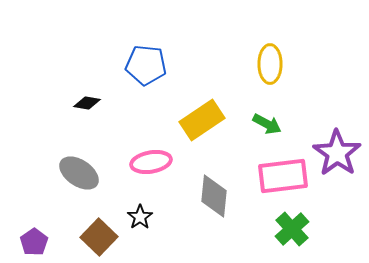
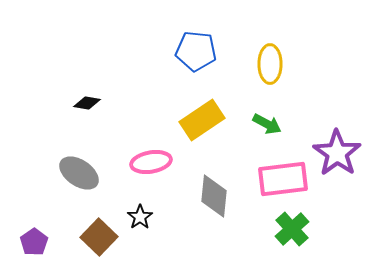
blue pentagon: moved 50 px right, 14 px up
pink rectangle: moved 3 px down
